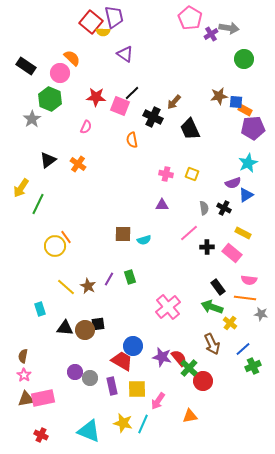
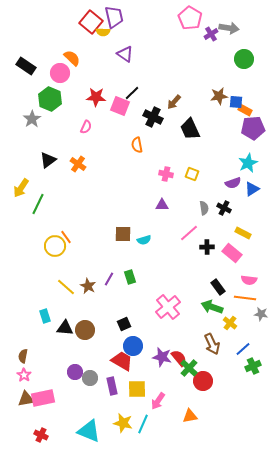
orange semicircle at (132, 140): moved 5 px right, 5 px down
blue triangle at (246, 195): moved 6 px right, 6 px up
cyan rectangle at (40, 309): moved 5 px right, 7 px down
black square at (98, 324): moved 26 px right; rotated 16 degrees counterclockwise
